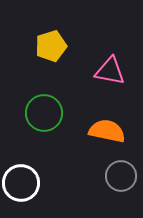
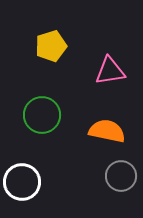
pink triangle: rotated 20 degrees counterclockwise
green circle: moved 2 px left, 2 px down
white circle: moved 1 px right, 1 px up
